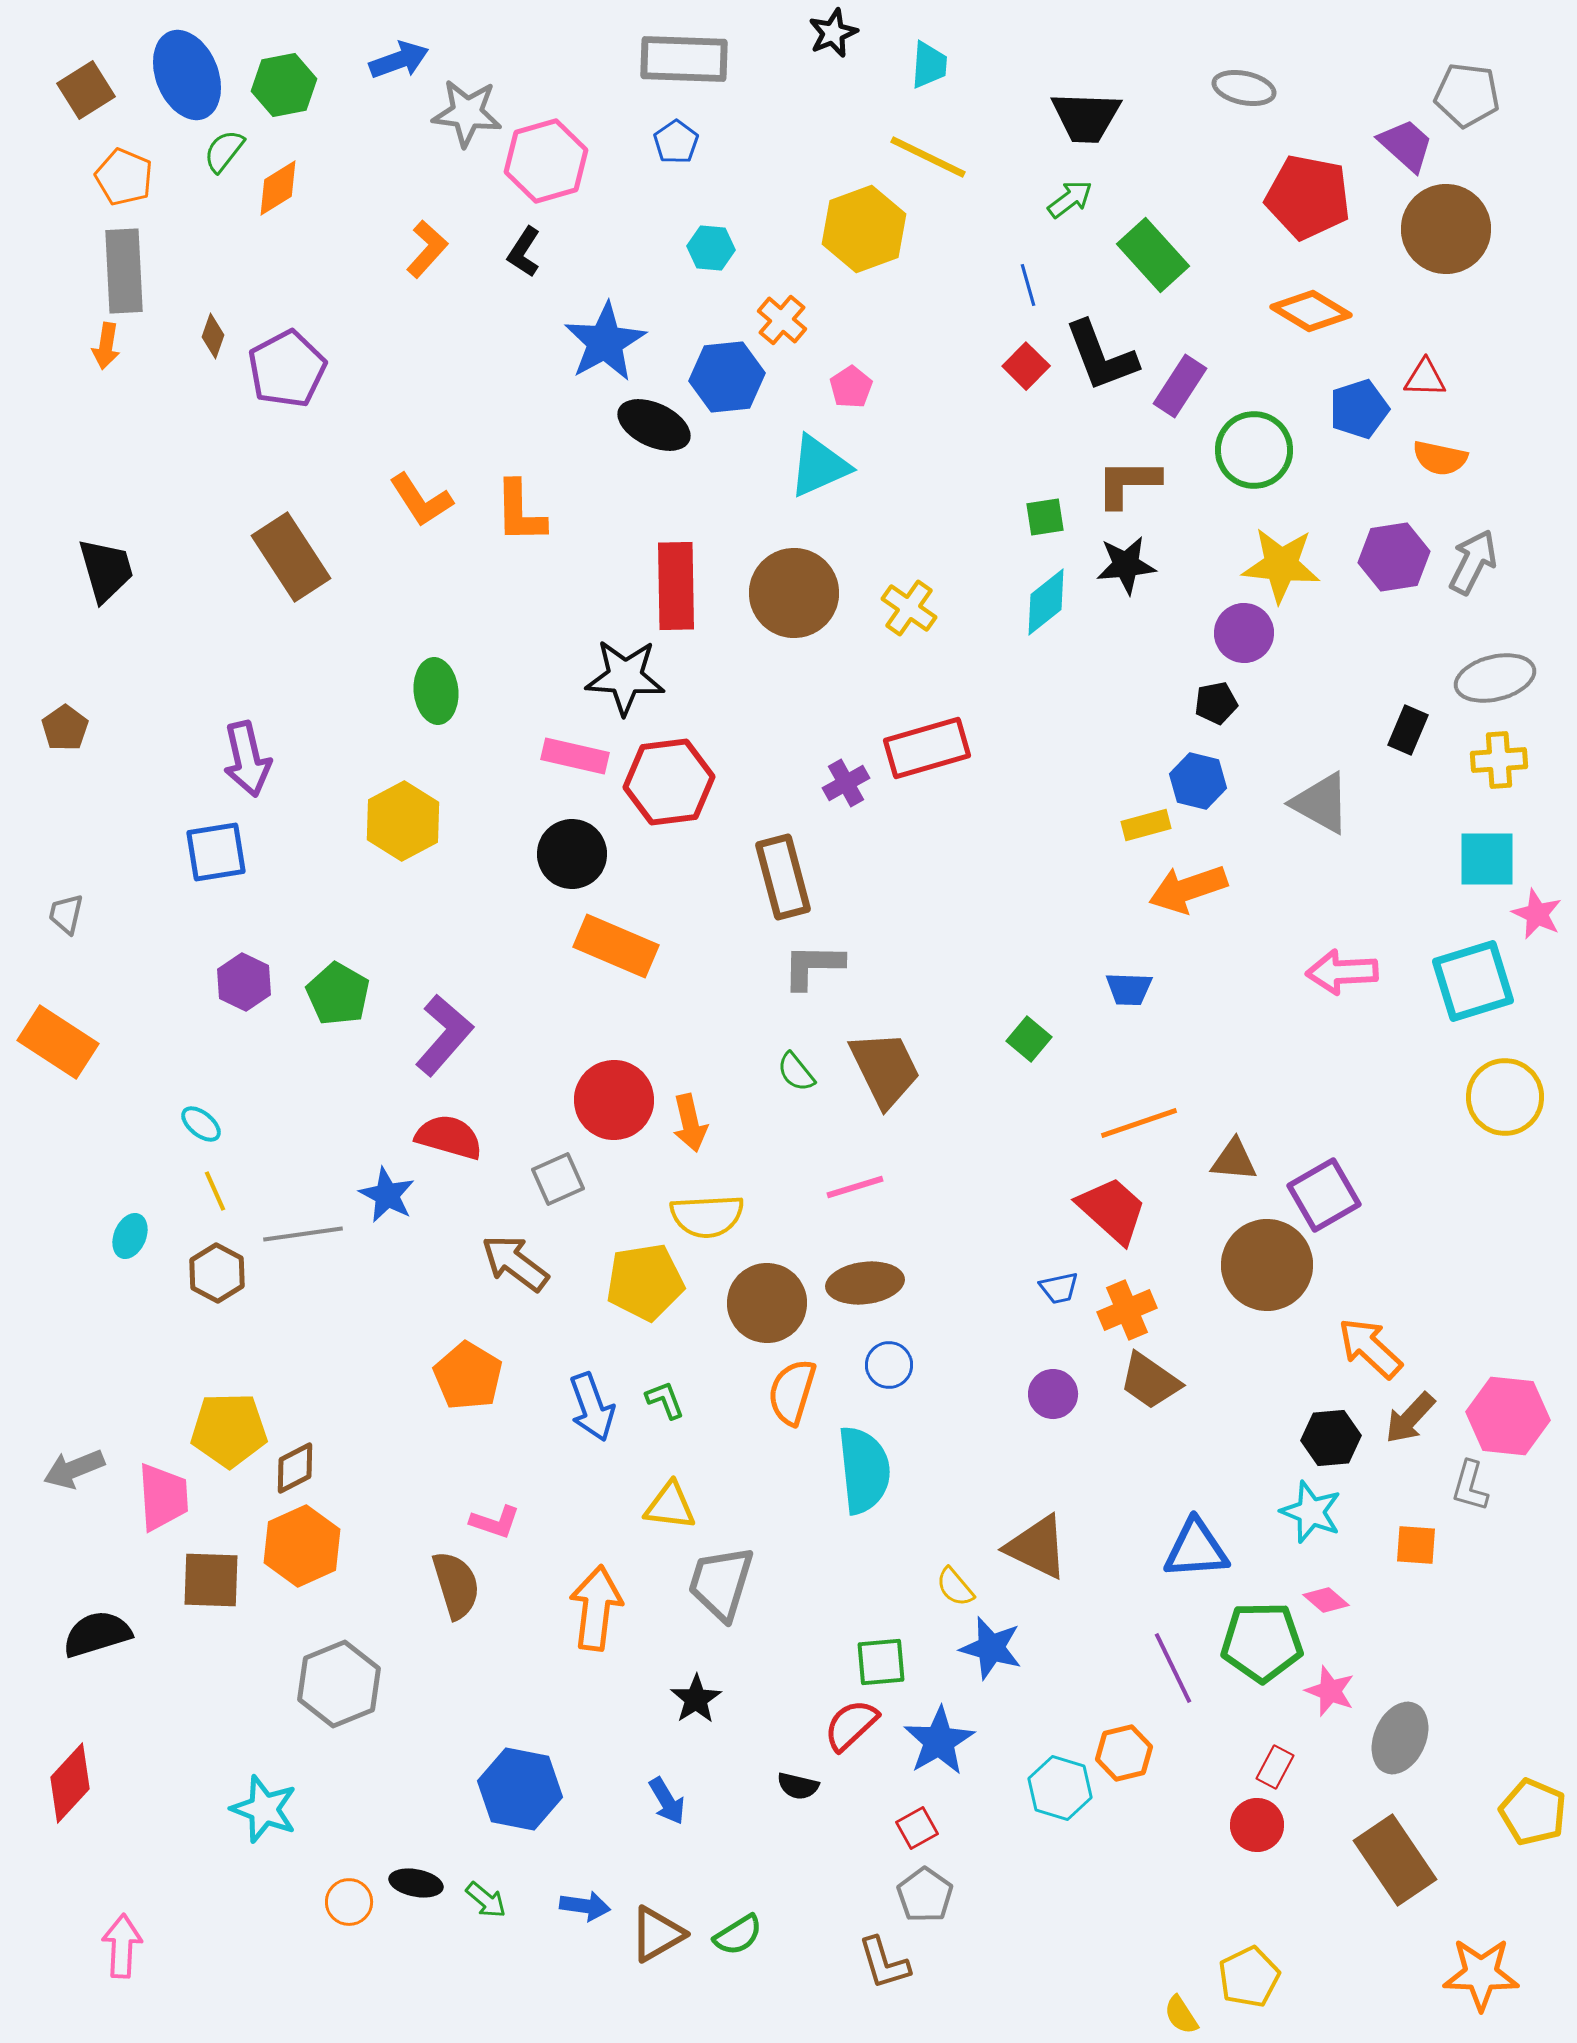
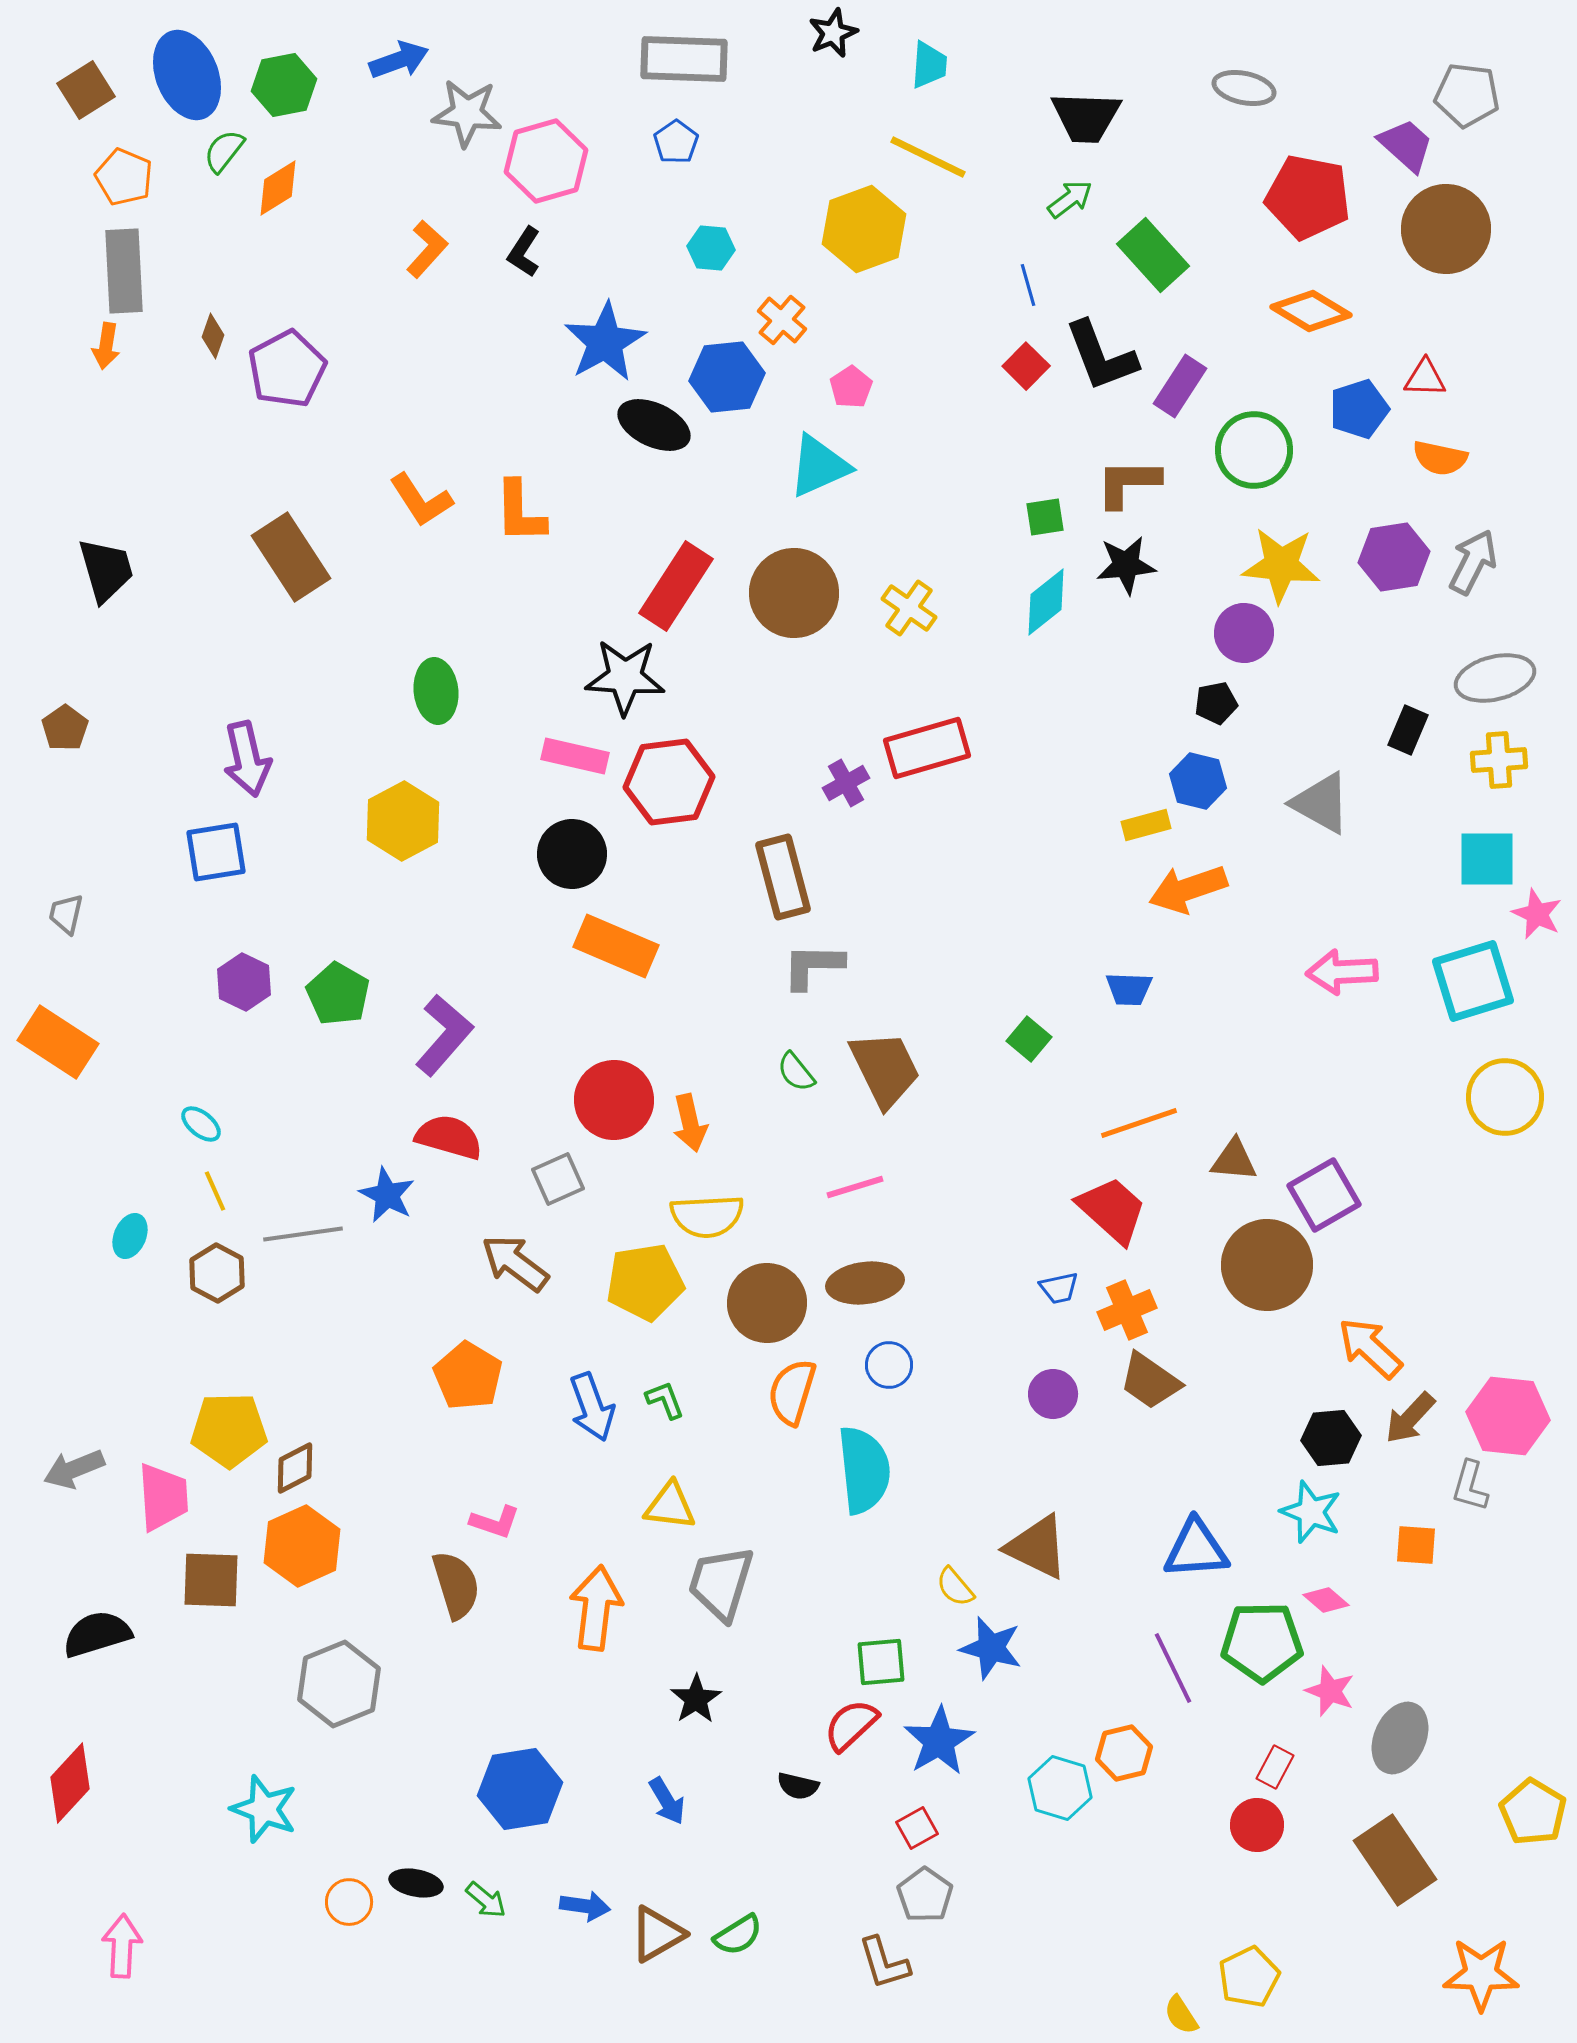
red rectangle at (676, 586): rotated 34 degrees clockwise
blue hexagon at (520, 1789): rotated 20 degrees counterclockwise
yellow pentagon at (1533, 1812): rotated 8 degrees clockwise
